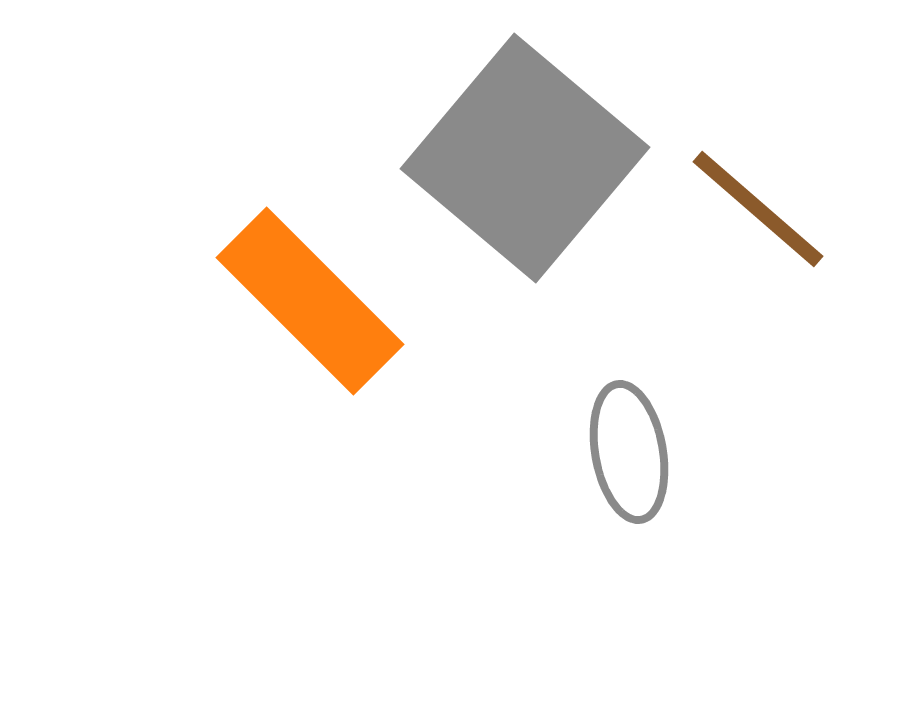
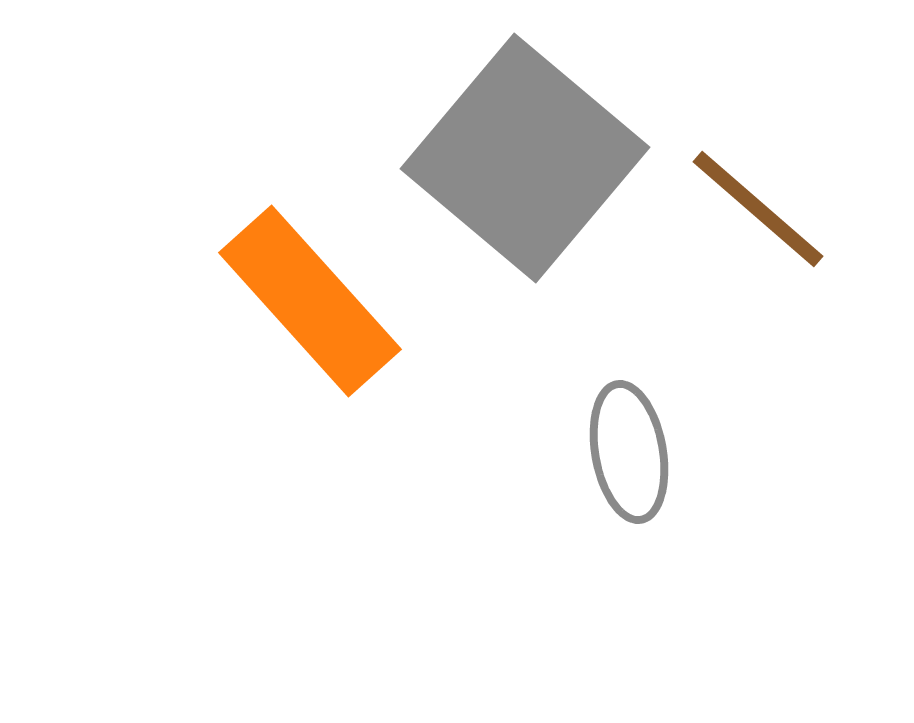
orange rectangle: rotated 3 degrees clockwise
